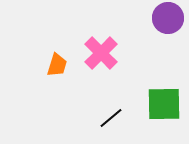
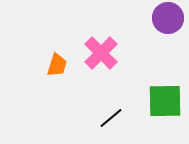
green square: moved 1 px right, 3 px up
